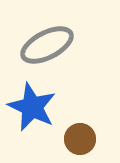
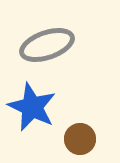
gray ellipse: rotated 8 degrees clockwise
